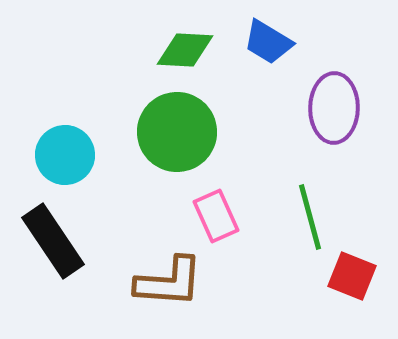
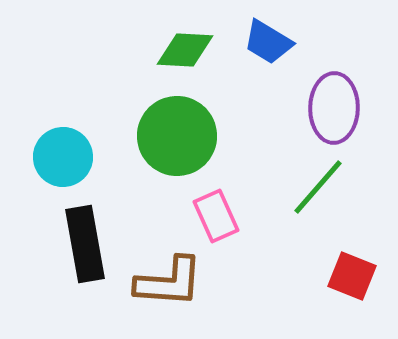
green circle: moved 4 px down
cyan circle: moved 2 px left, 2 px down
green line: moved 8 px right, 30 px up; rotated 56 degrees clockwise
black rectangle: moved 32 px right, 3 px down; rotated 24 degrees clockwise
